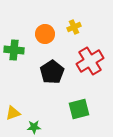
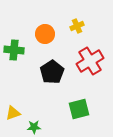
yellow cross: moved 3 px right, 1 px up
